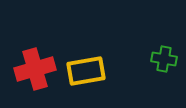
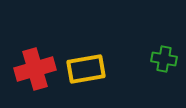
yellow rectangle: moved 2 px up
